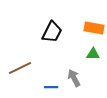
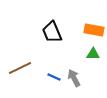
orange rectangle: moved 2 px down
black trapezoid: rotated 130 degrees clockwise
blue line: moved 3 px right, 10 px up; rotated 24 degrees clockwise
